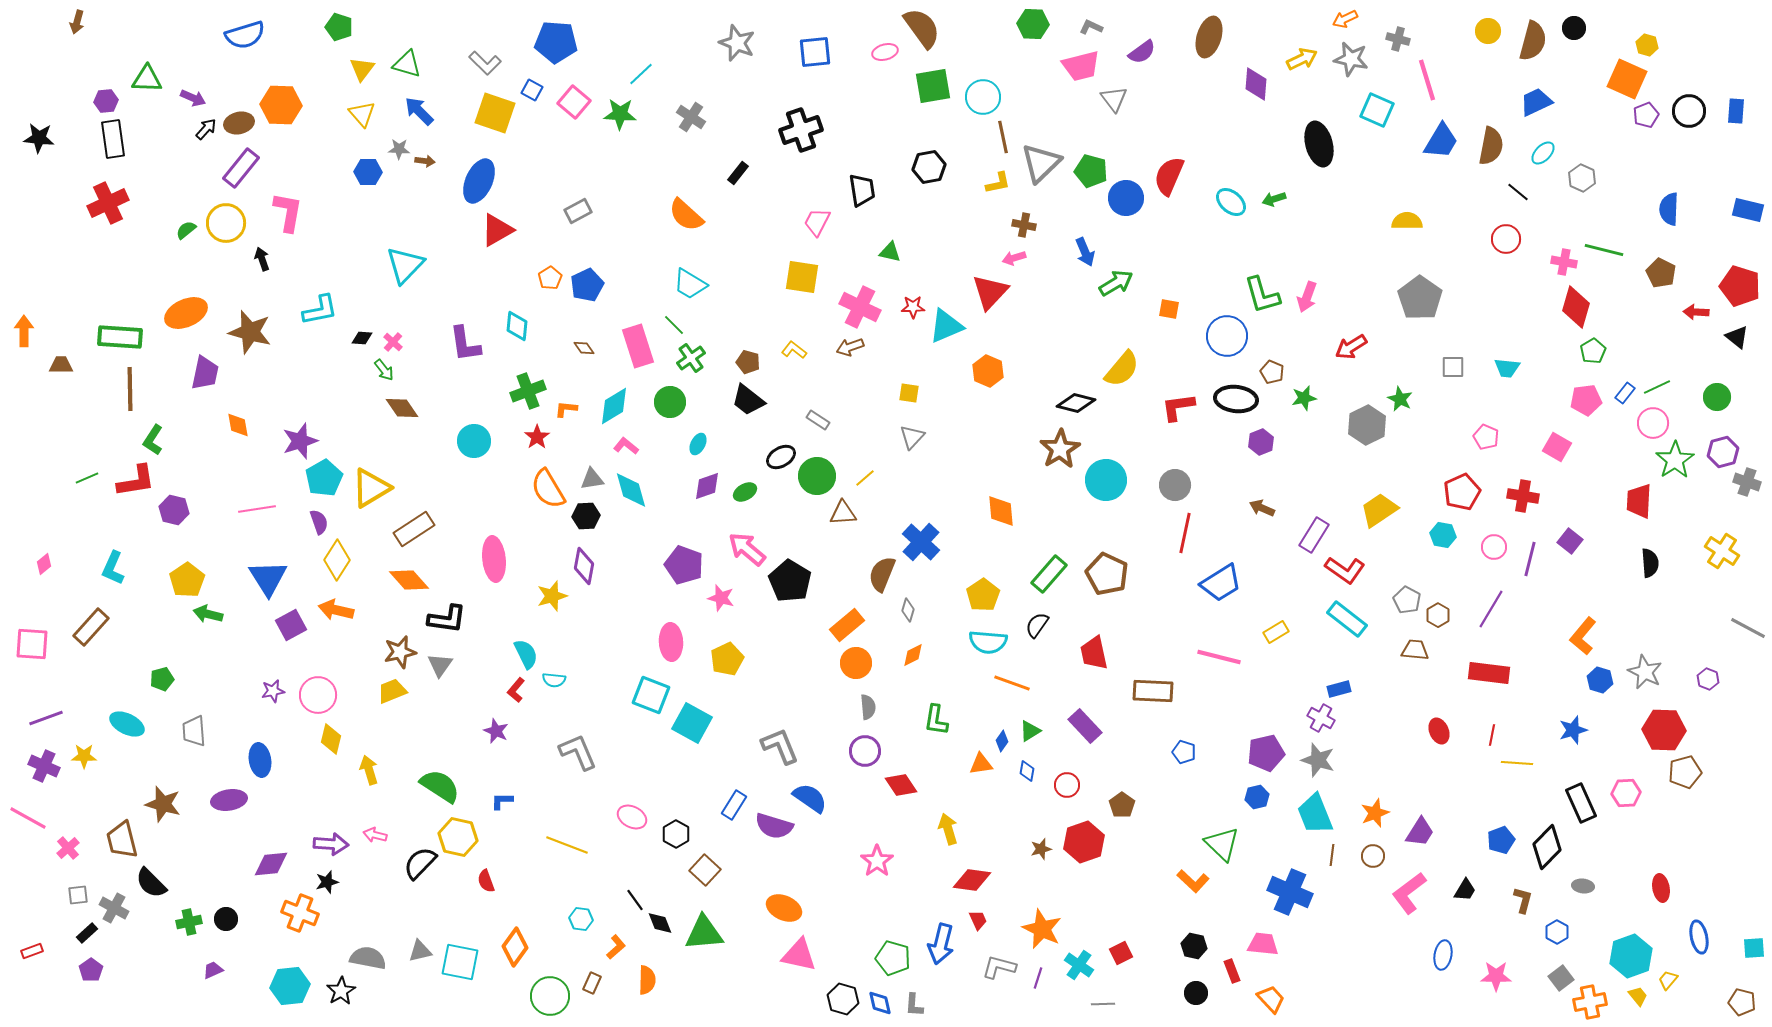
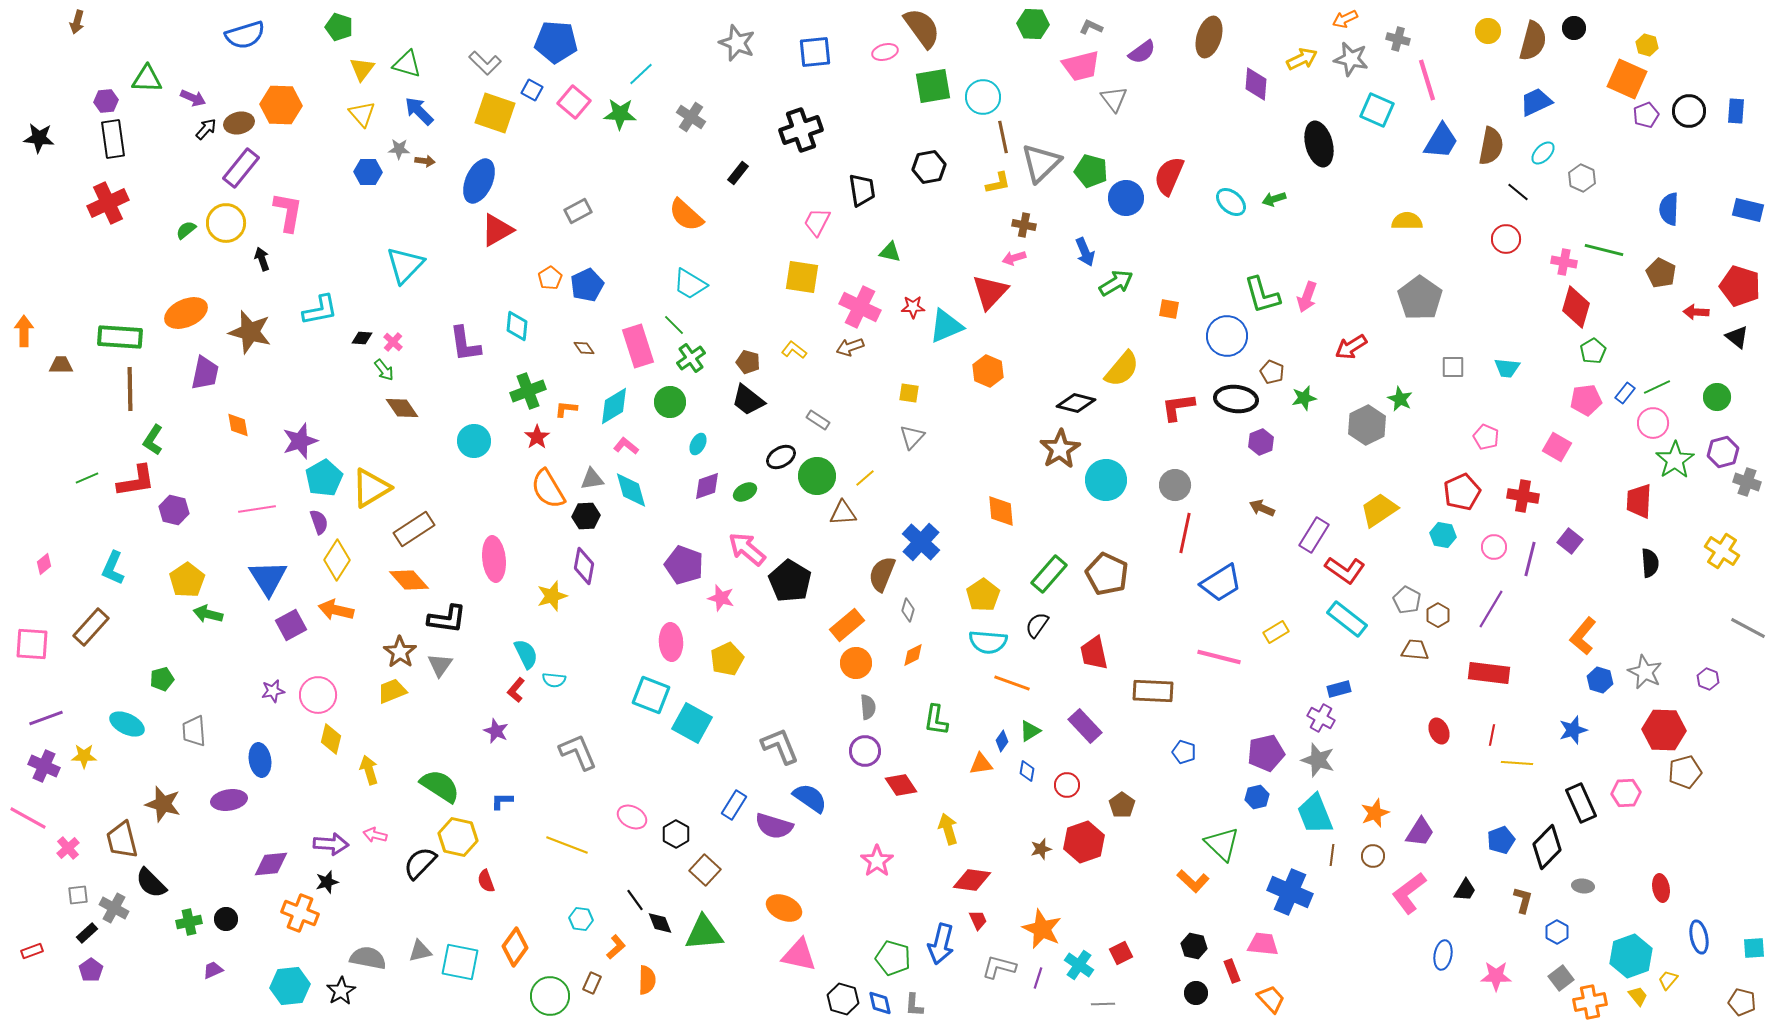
brown star at (400, 652): rotated 24 degrees counterclockwise
